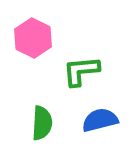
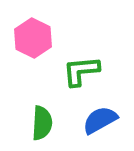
blue semicircle: rotated 15 degrees counterclockwise
